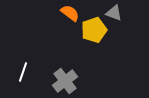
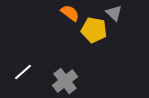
gray triangle: rotated 24 degrees clockwise
yellow pentagon: rotated 30 degrees clockwise
white line: rotated 30 degrees clockwise
